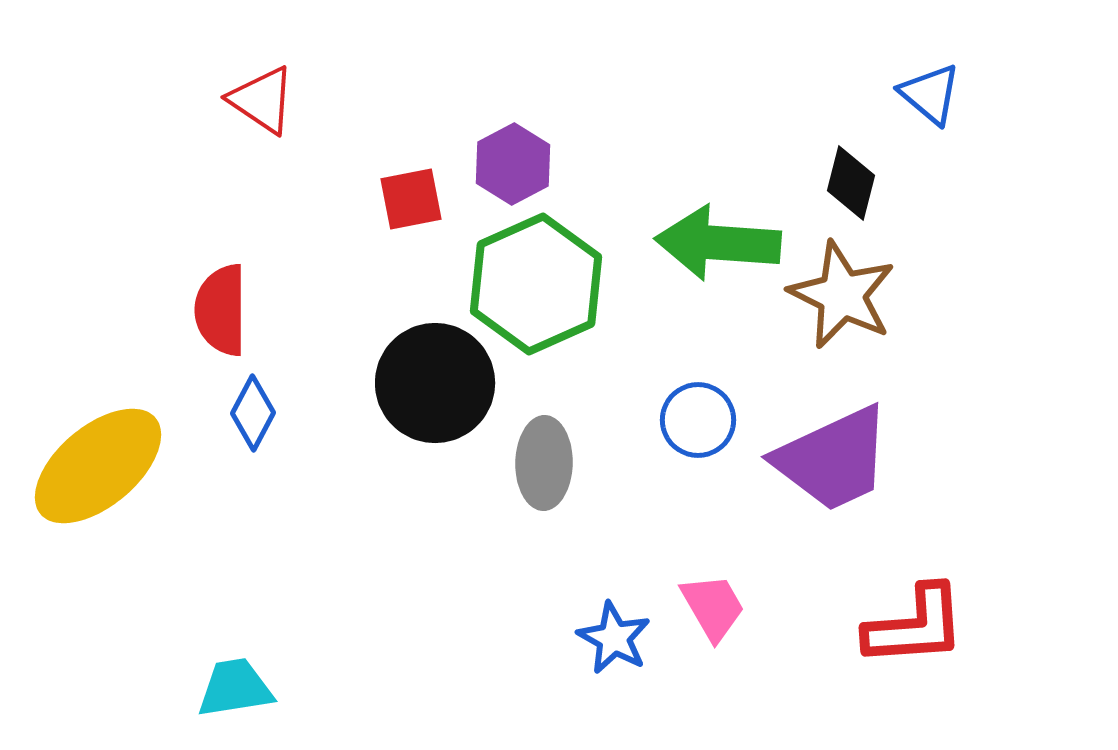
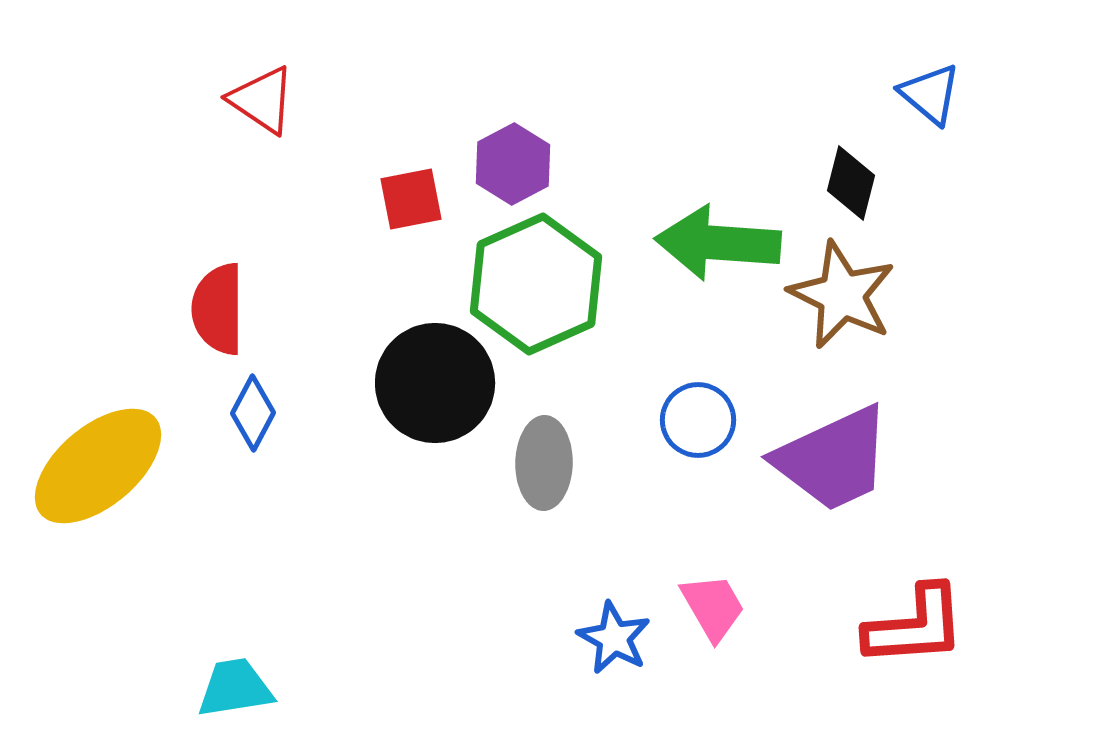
red semicircle: moved 3 px left, 1 px up
